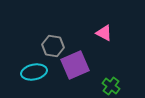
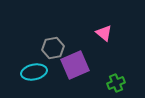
pink triangle: rotated 12 degrees clockwise
gray hexagon: moved 2 px down; rotated 20 degrees counterclockwise
green cross: moved 5 px right, 3 px up; rotated 30 degrees clockwise
